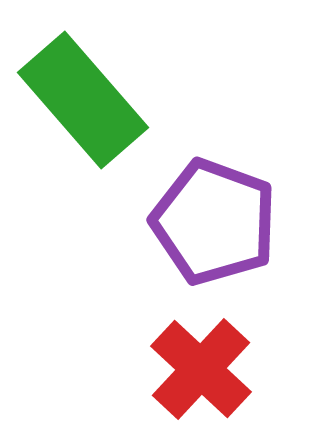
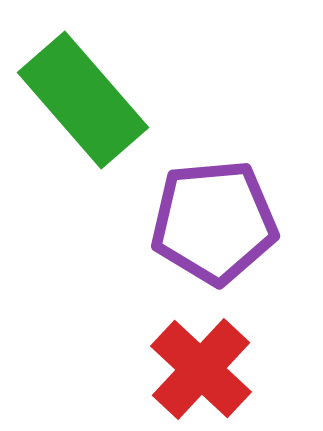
purple pentagon: rotated 25 degrees counterclockwise
